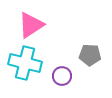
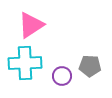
gray pentagon: moved 11 px down
cyan cross: rotated 16 degrees counterclockwise
